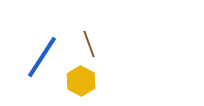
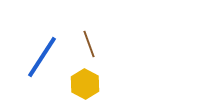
yellow hexagon: moved 4 px right, 3 px down
